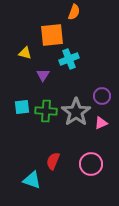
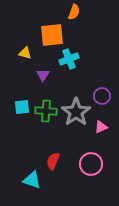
pink triangle: moved 4 px down
